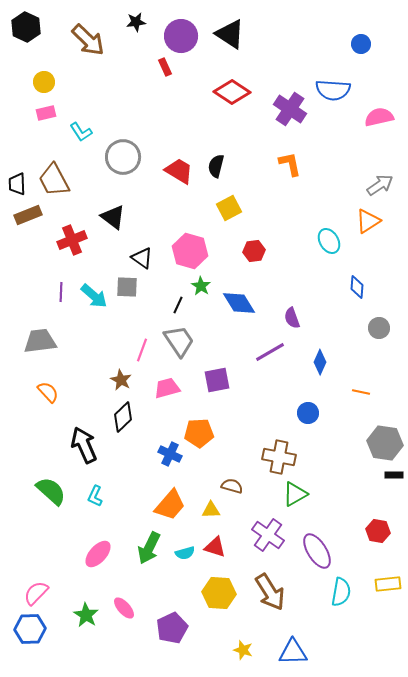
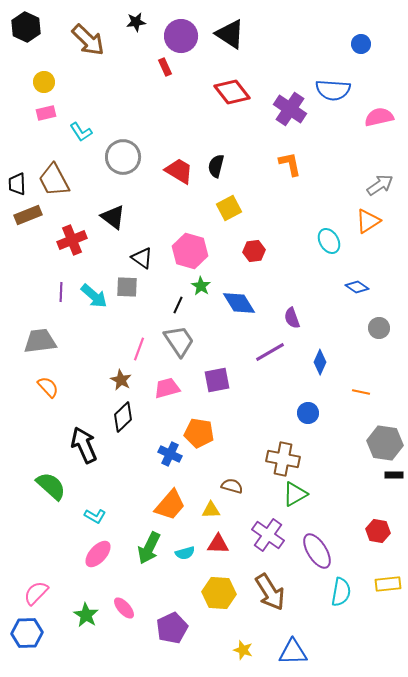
red diamond at (232, 92): rotated 18 degrees clockwise
blue diamond at (357, 287): rotated 60 degrees counterclockwise
pink line at (142, 350): moved 3 px left, 1 px up
orange semicircle at (48, 392): moved 5 px up
orange pentagon at (199, 433): rotated 12 degrees clockwise
brown cross at (279, 457): moved 4 px right, 2 px down
green semicircle at (51, 491): moved 5 px up
cyan L-shape at (95, 496): moved 20 px down; rotated 85 degrees counterclockwise
red triangle at (215, 547): moved 3 px right, 3 px up; rotated 15 degrees counterclockwise
blue hexagon at (30, 629): moved 3 px left, 4 px down
